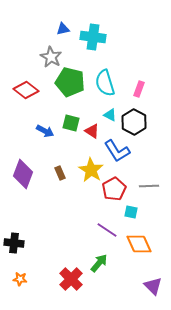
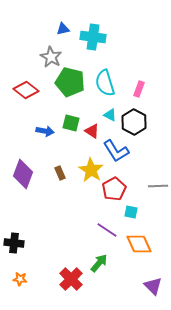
blue arrow: rotated 18 degrees counterclockwise
blue L-shape: moved 1 px left
gray line: moved 9 px right
